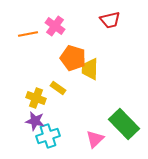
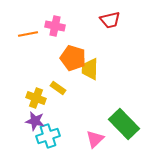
pink cross: rotated 24 degrees counterclockwise
